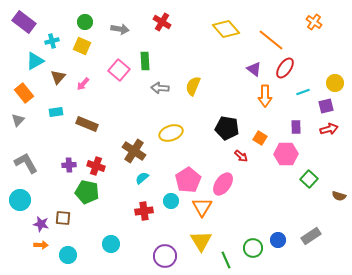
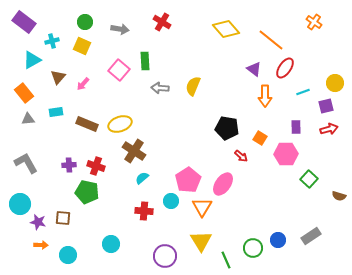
cyan triangle at (35, 61): moved 3 px left, 1 px up
gray triangle at (18, 120): moved 10 px right, 1 px up; rotated 40 degrees clockwise
yellow ellipse at (171, 133): moved 51 px left, 9 px up
cyan circle at (20, 200): moved 4 px down
red cross at (144, 211): rotated 12 degrees clockwise
purple star at (41, 224): moved 3 px left, 2 px up
